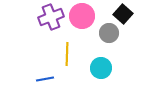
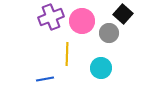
pink circle: moved 5 px down
